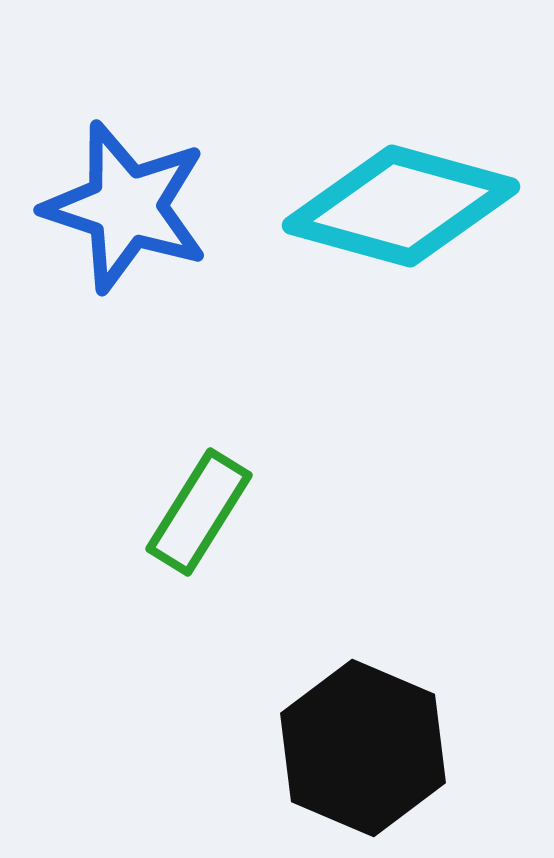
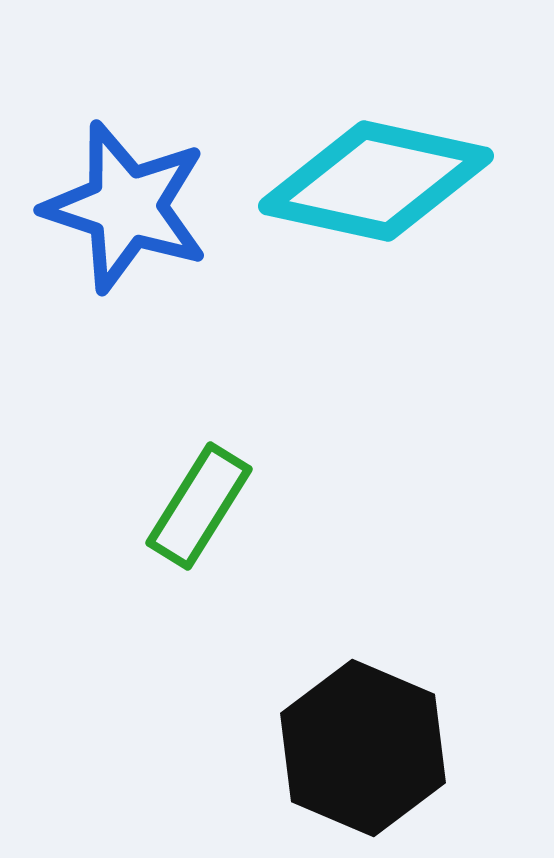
cyan diamond: moved 25 px left, 25 px up; rotated 3 degrees counterclockwise
green rectangle: moved 6 px up
